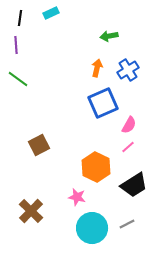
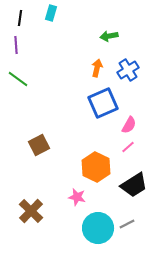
cyan rectangle: rotated 49 degrees counterclockwise
cyan circle: moved 6 px right
